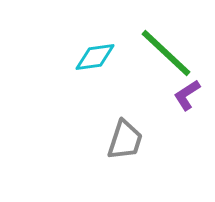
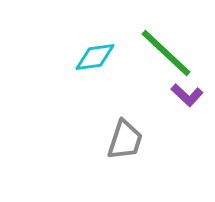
purple L-shape: rotated 104 degrees counterclockwise
